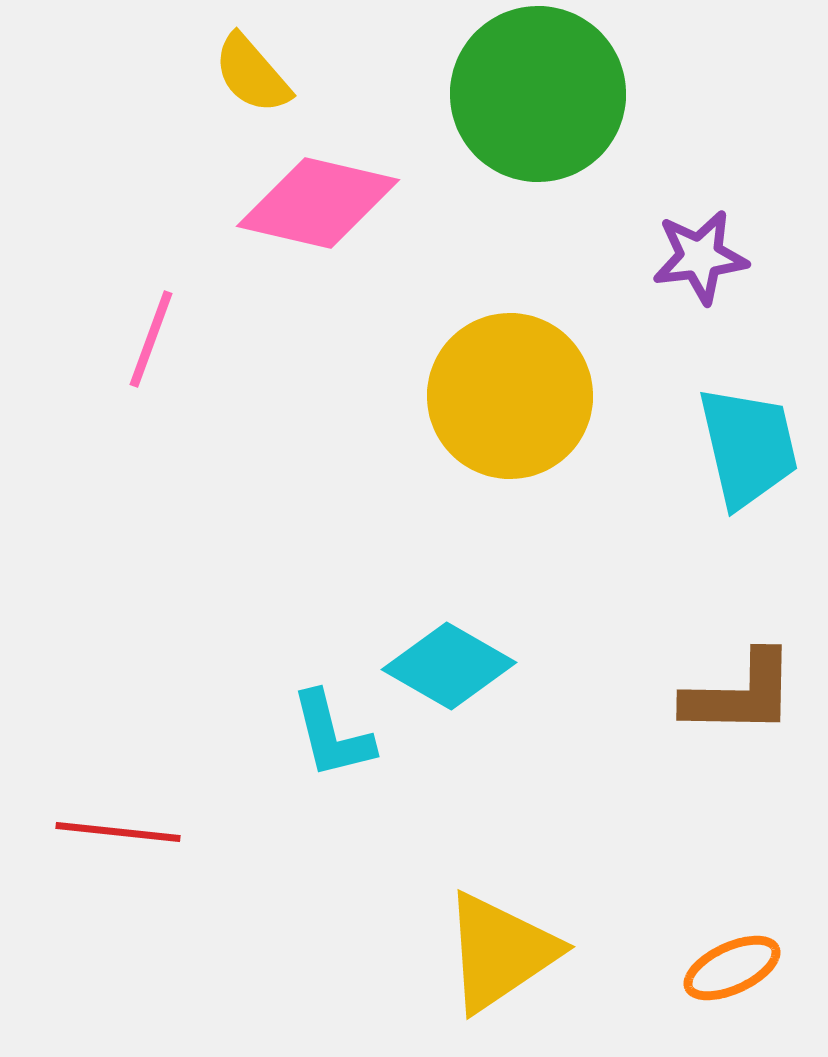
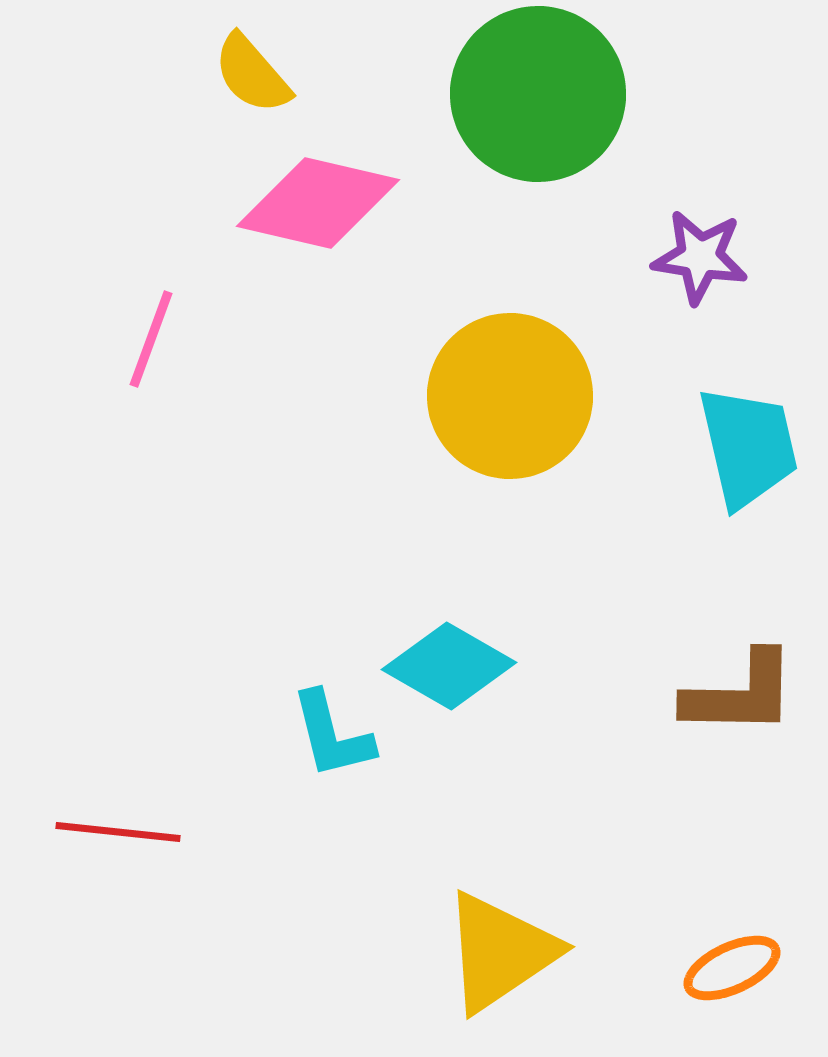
purple star: rotated 16 degrees clockwise
